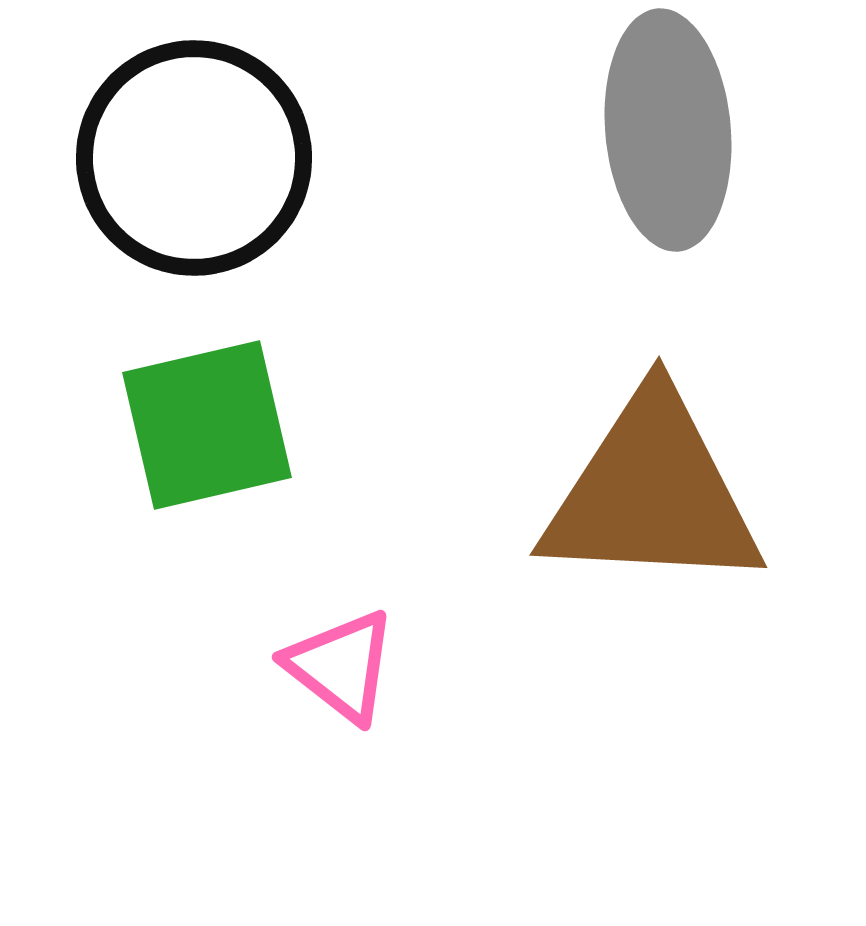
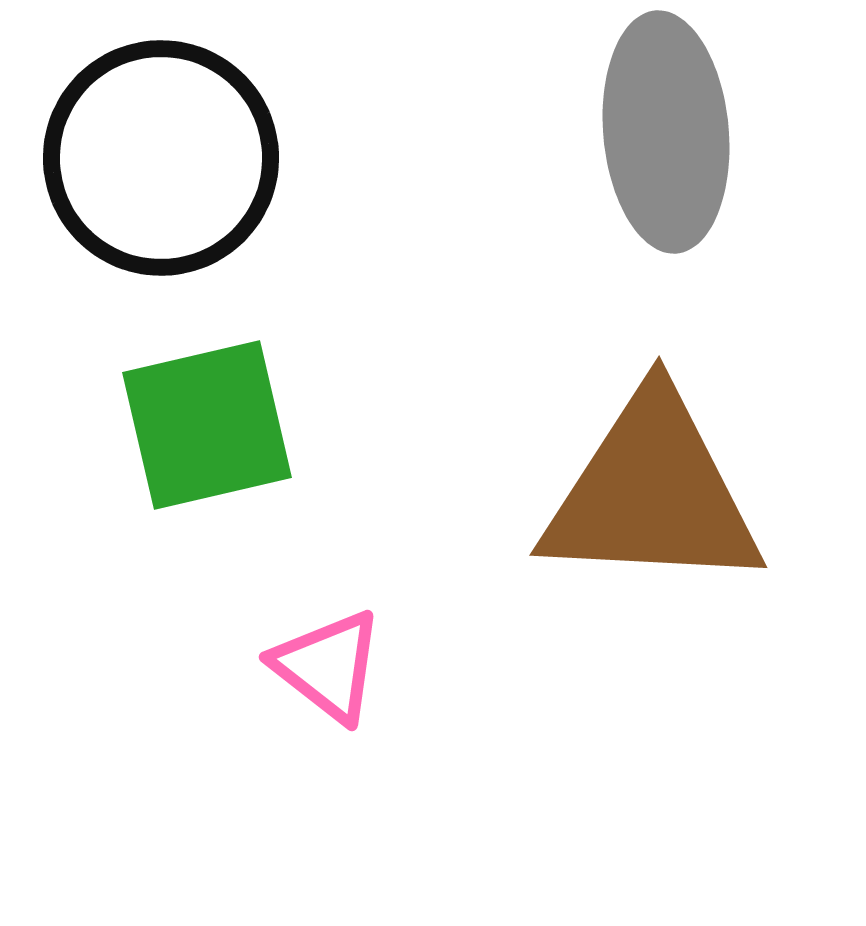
gray ellipse: moved 2 px left, 2 px down
black circle: moved 33 px left
pink triangle: moved 13 px left
